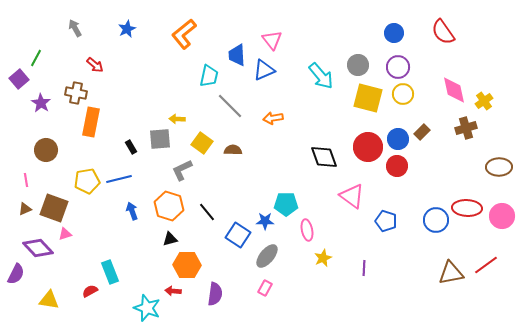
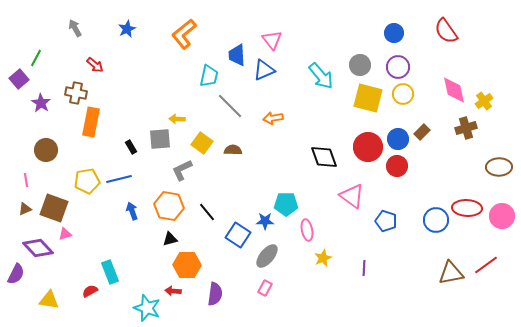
red semicircle at (443, 32): moved 3 px right, 1 px up
gray circle at (358, 65): moved 2 px right
orange hexagon at (169, 206): rotated 8 degrees counterclockwise
